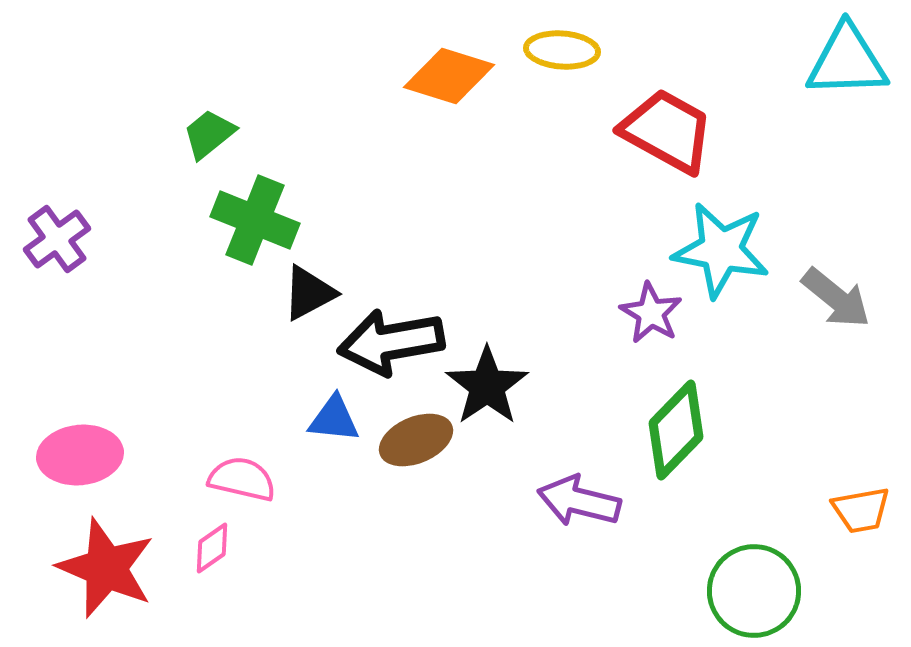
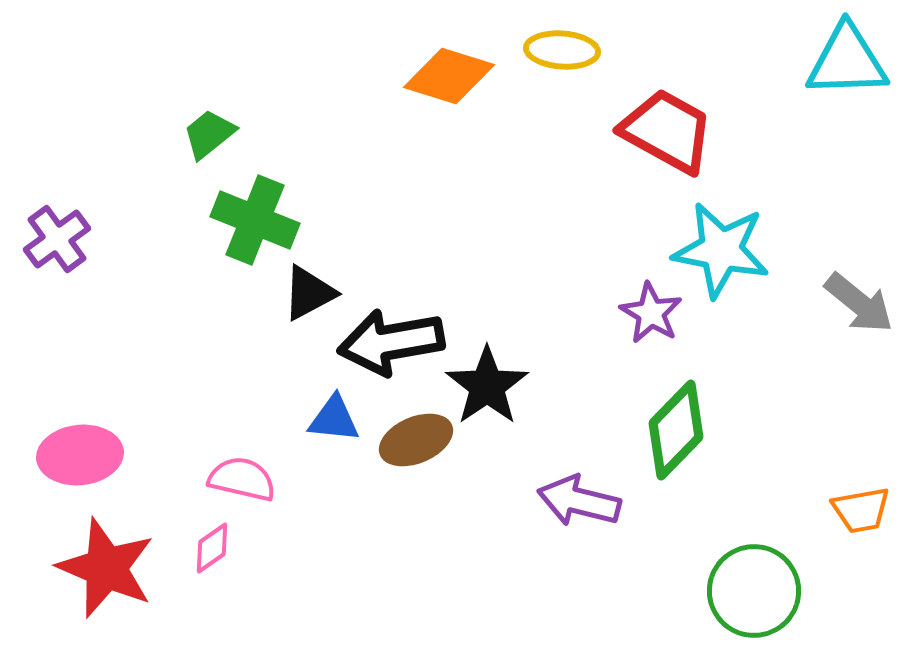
gray arrow: moved 23 px right, 5 px down
